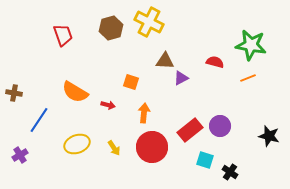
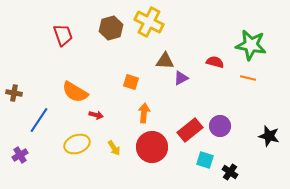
orange line: rotated 35 degrees clockwise
red arrow: moved 12 px left, 10 px down
